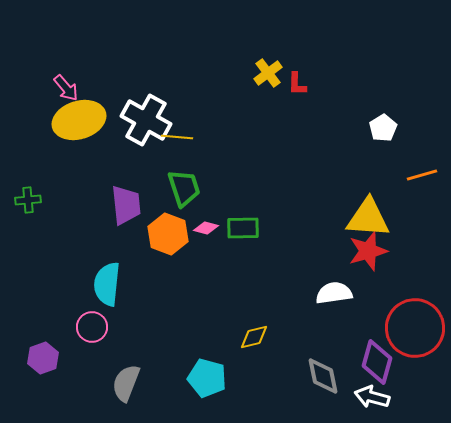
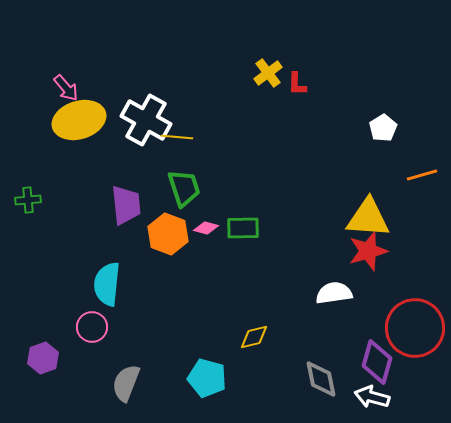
gray diamond: moved 2 px left, 3 px down
